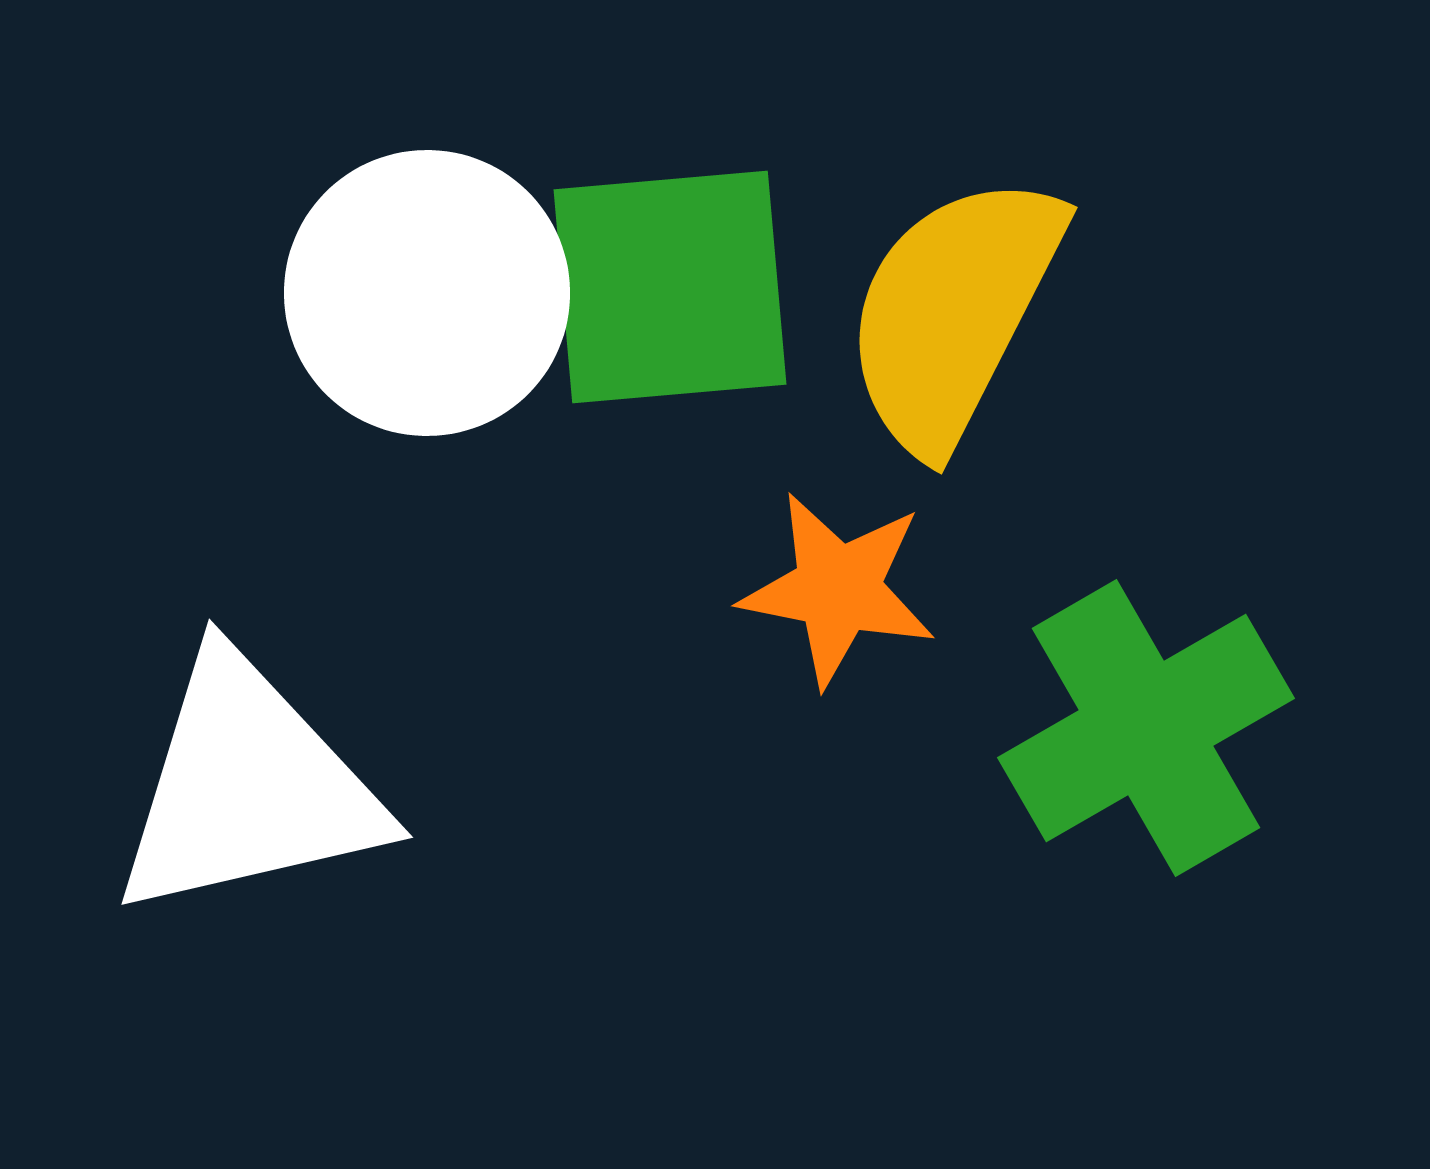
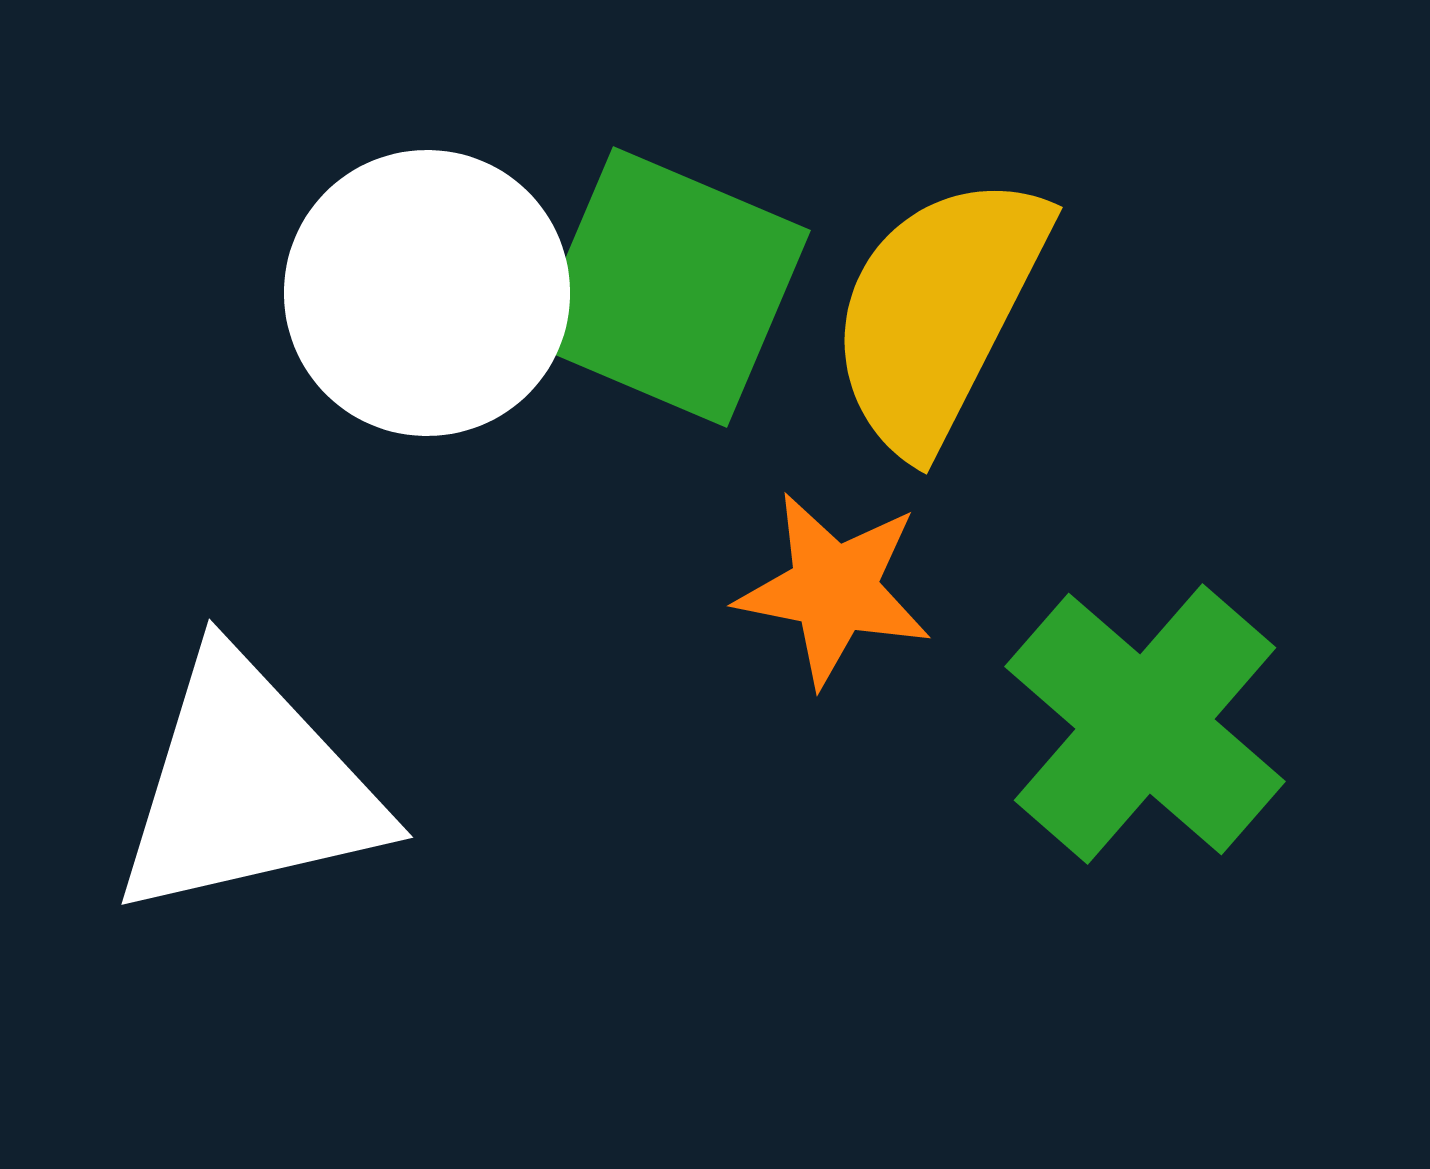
green square: rotated 28 degrees clockwise
yellow semicircle: moved 15 px left
orange star: moved 4 px left
green cross: moved 1 px left, 4 px up; rotated 19 degrees counterclockwise
